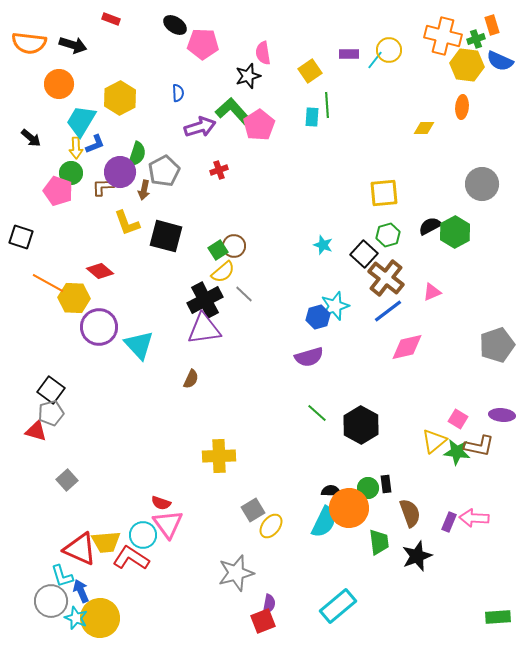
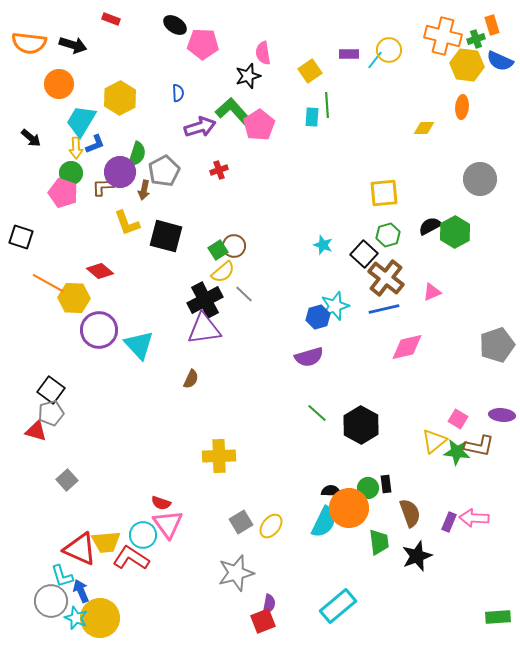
gray circle at (482, 184): moved 2 px left, 5 px up
pink pentagon at (58, 191): moved 5 px right, 2 px down
blue line at (388, 311): moved 4 px left, 2 px up; rotated 24 degrees clockwise
purple circle at (99, 327): moved 3 px down
gray square at (253, 510): moved 12 px left, 12 px down
